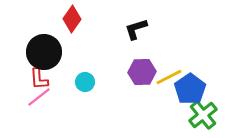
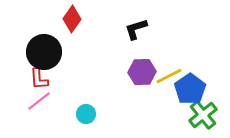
yellow line: moved 1 px up
cyan circle: moved 1 px right, 32 px down
pink line: moved 4 px down
